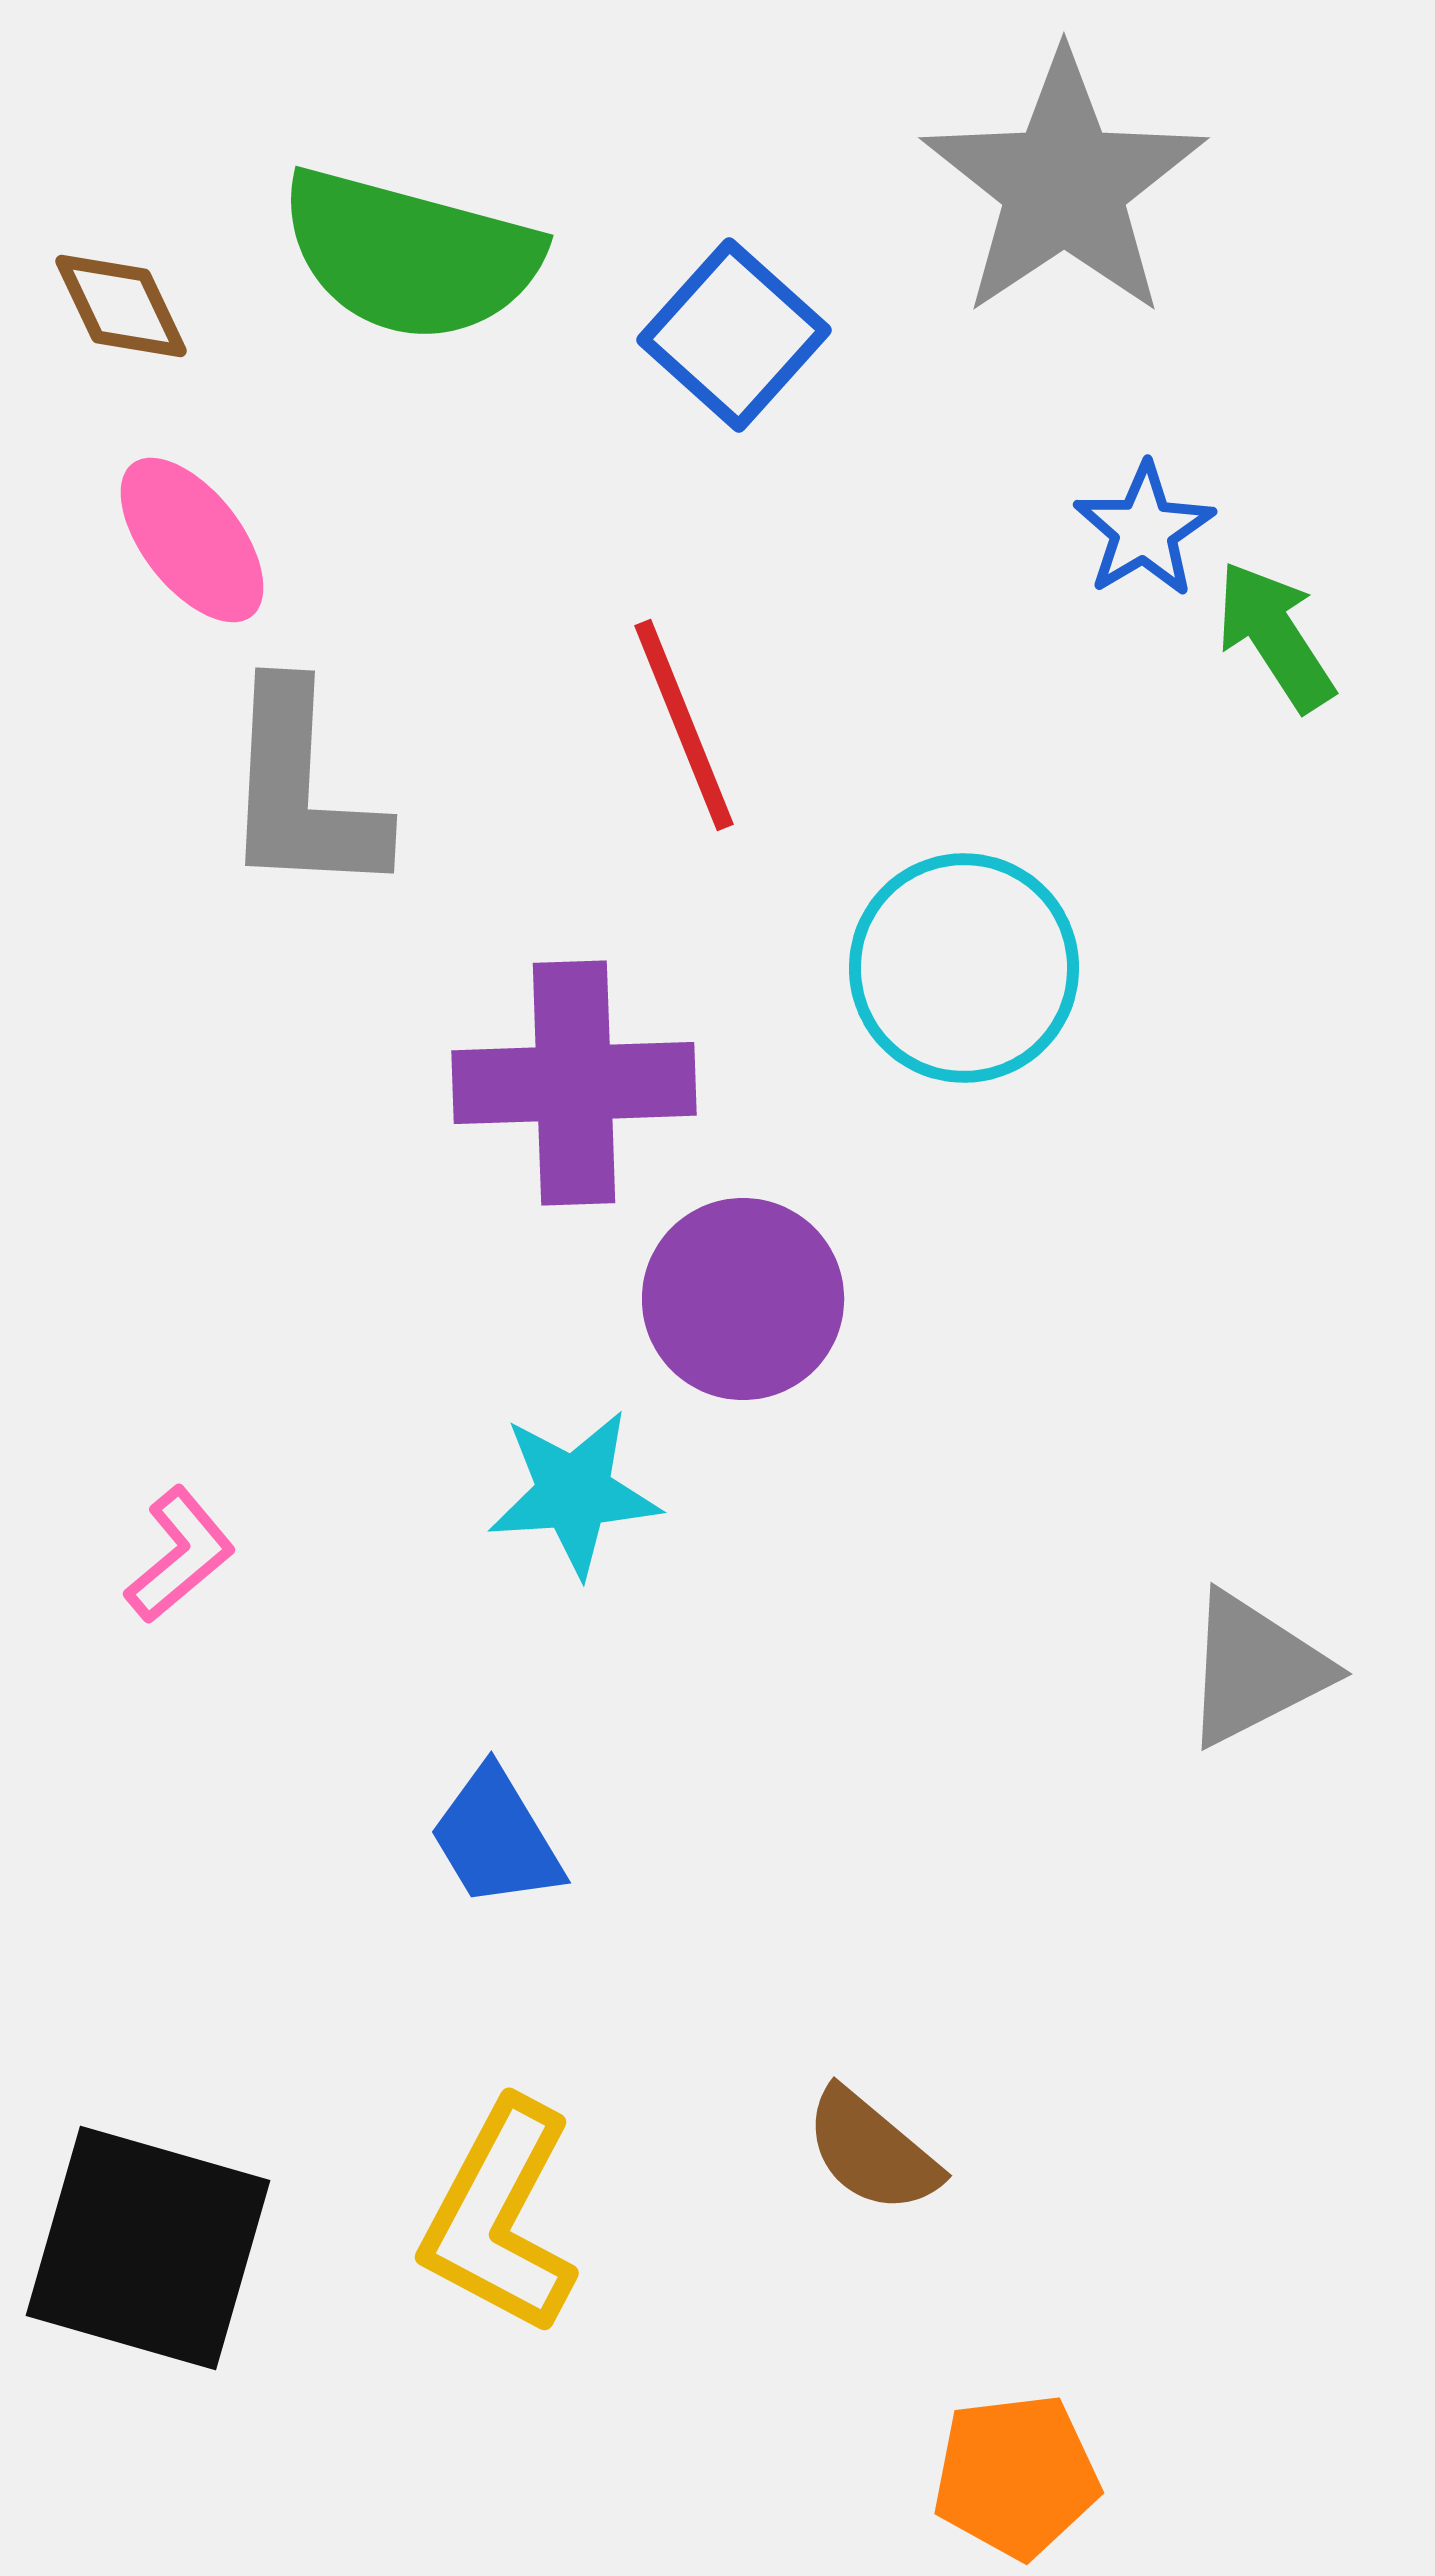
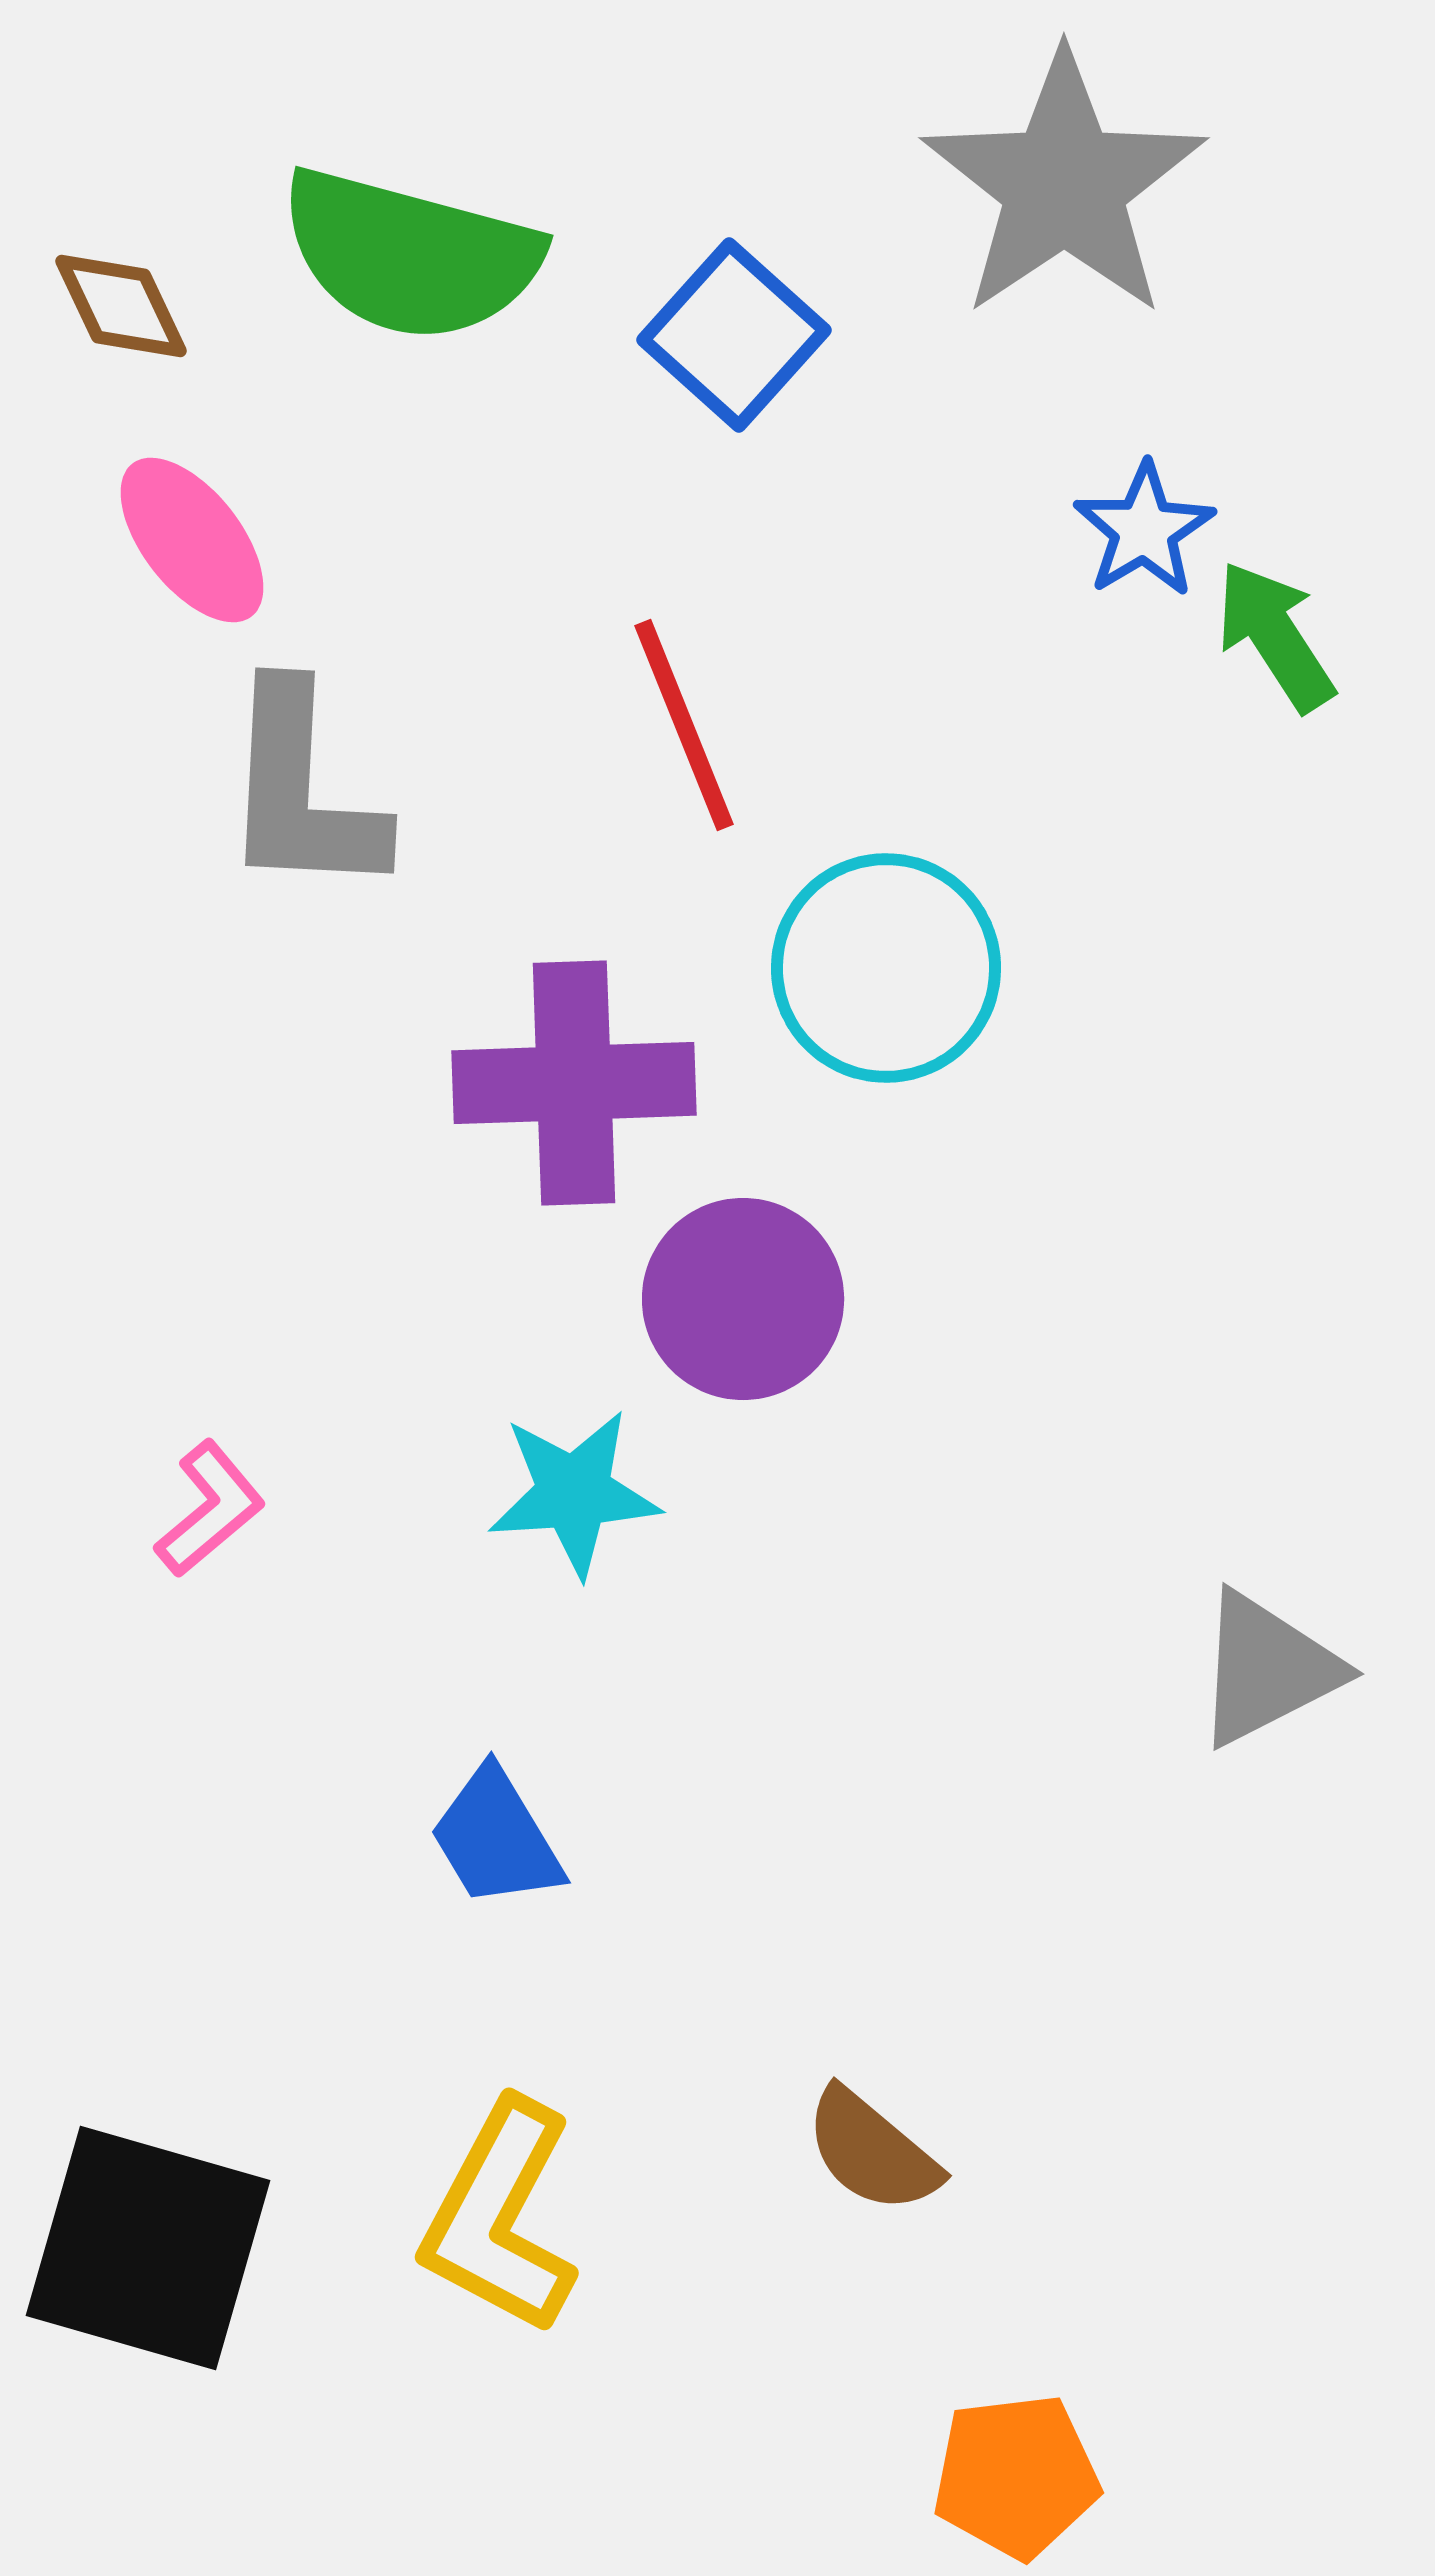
cyan circle: moved 78 px left
pink L-shape: moved 30 px right, 46 px up
gray triangle: moved 12 px right
